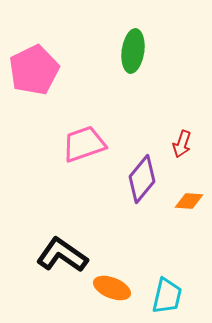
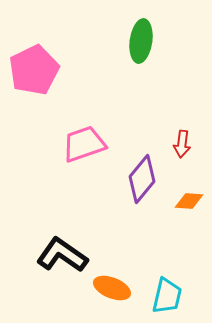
green ellipse: moved 8 px right, 10 px up
red arrow: rotated 12 degrees counterclockwise
